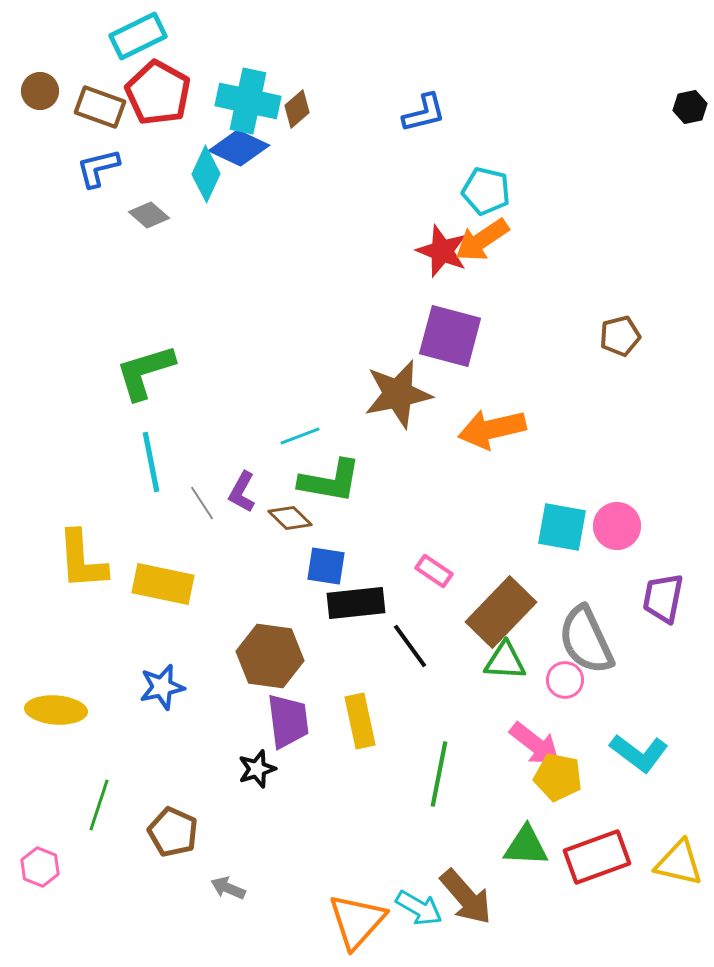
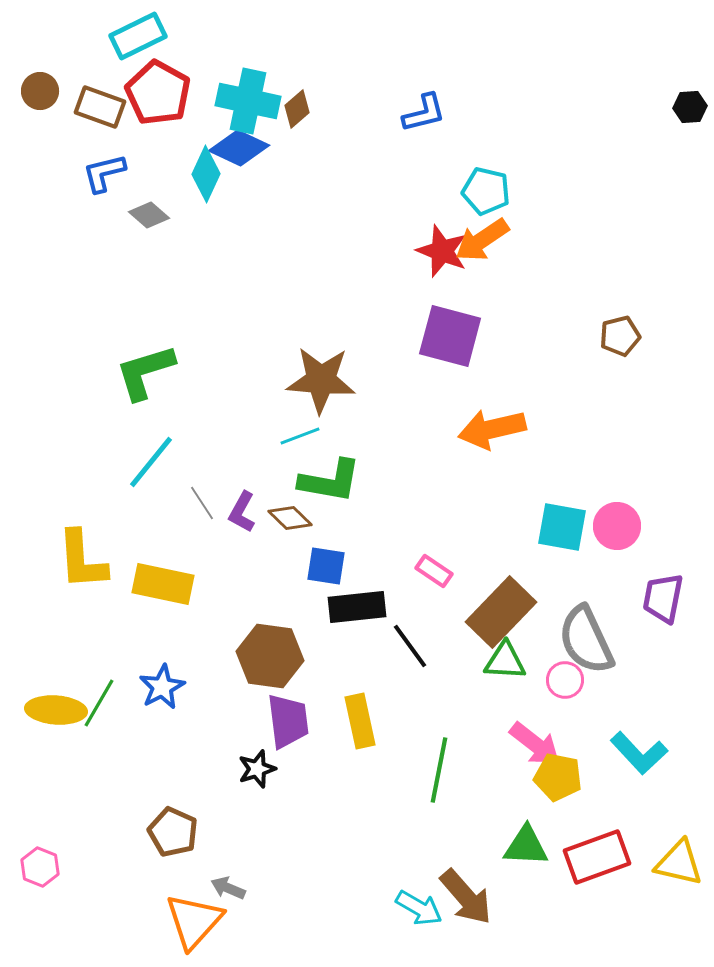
black hexagon at (690, 107): rotated 8 degrees clockwise
blue L-shape at (98, 168): moved 6 px right, 5 px down
brown star at (398, 394): moved 77 px left, 14 px up; rotated 16 degrees clockwise
cyan line at (151, 462): rotated 50 degrees clockwise
purple L-shape at (242, 492): moved 20 px down
black rectangle at (356, 603): moved 1 px right, 4 px down
blue star at (162, 687): rotated 15 degrees counterclockwise
cyan L-shape at (639, 753): rotated 10 degrees clockwise
green line at (439, 774): moved 4 px up
green line at (99, 805): moved 102 px up; rotated 12 degrees clockwise
orange triangle at (357, 921): moved 163 px left
